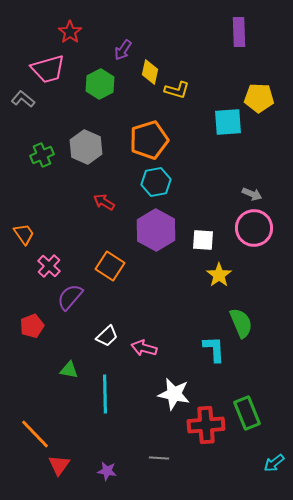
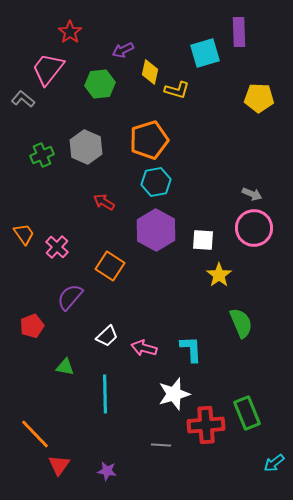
purple arrow: rotated 30 degrees clockwise
pink trapezoid: rotated 144 degrees clockwise
green hexagon: rotated 20 degrees clockwise
cyan square: moved 23 px left, 69 px up; rotated 12 degrees counterclockwise
pink cross: moved 8 px right, 19 px up
cyan L-shape: moved 23 px left
green triangle: moved 4 px left, 3 px up
white star: rotated 28 degrees counterclockwise
gray line: moved 2 px right, 13 px up
